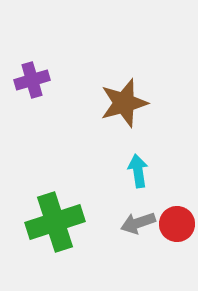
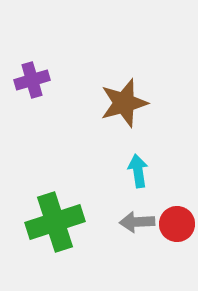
gray arrow: moved 1 px left, 1 px up; rotated 16 degrees clockwise
